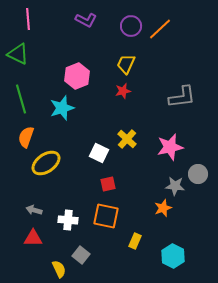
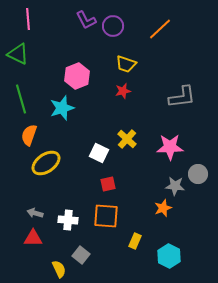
purple L-shape: rotated 35 degrees clockwise
purple circle: moved 18 px left
yellow trapezoid: rotated 95 degrees counterclockwise
orange semicircle: moved 3 px right, 2 px up
pink star: rotated 12 degrees clockwise
gray arrow: moved 1 px right, 3 px down
orange square: rotated 8 degrees counterclockwise
cyan hexagon: moved 4 px left
